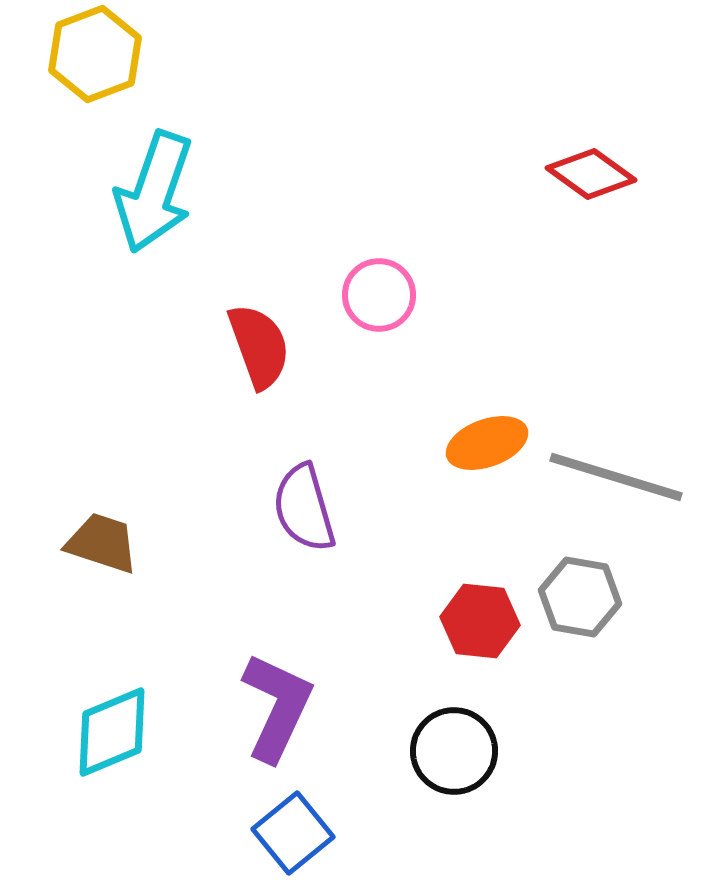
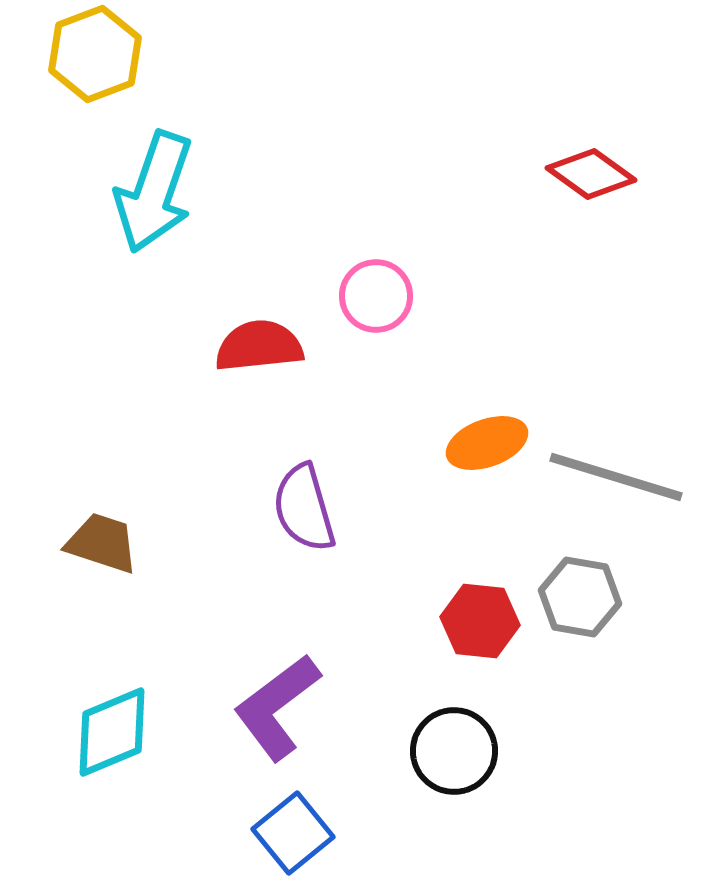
pink circle: moved 3 px left, 1 px down
red semicircle: rotated 76 degrees counterclockwise
purple L-shape: rotated 152 degrees counterclockwise
